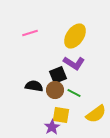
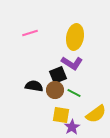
yellow ellipse: moved 1 px down; rotated 25 degrees counterclockwise
purple L-shape: moved 2 px left
purple star: moved 20 px right
